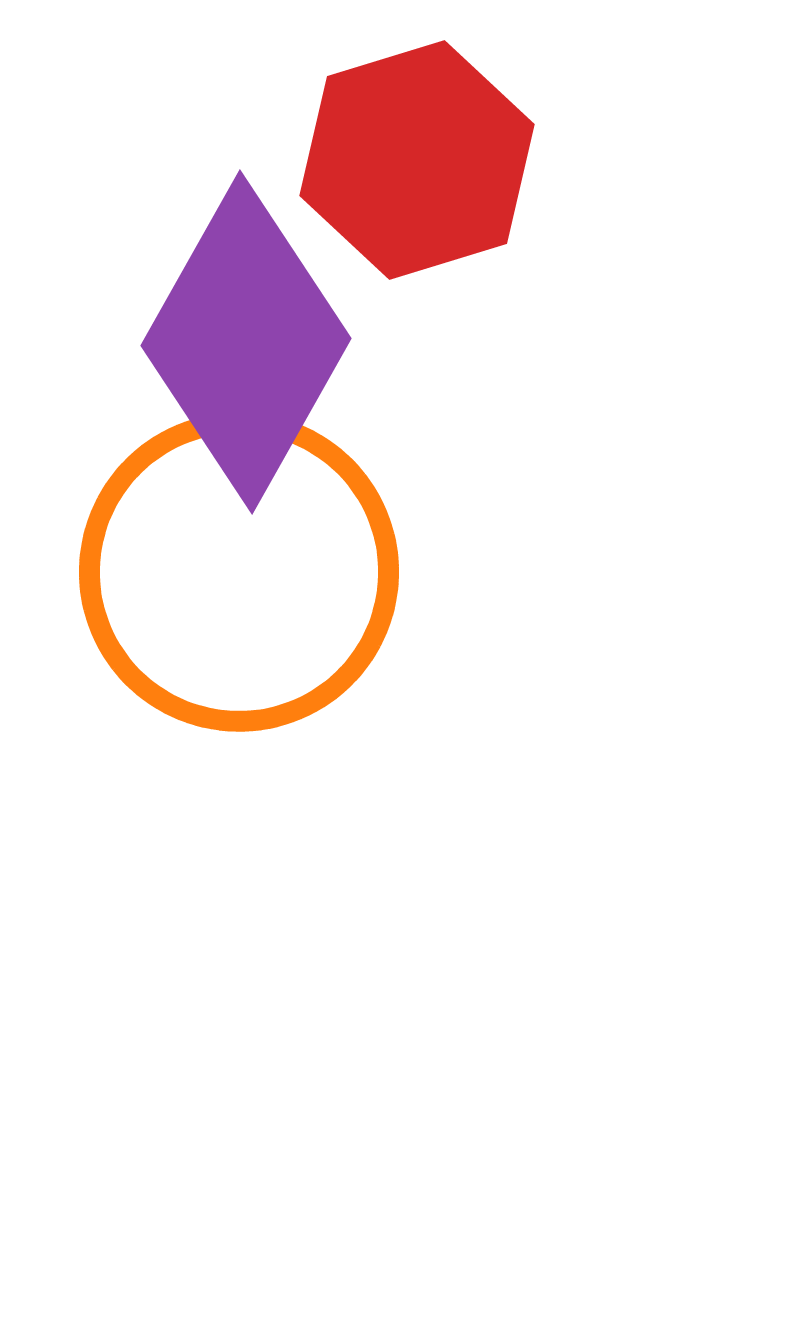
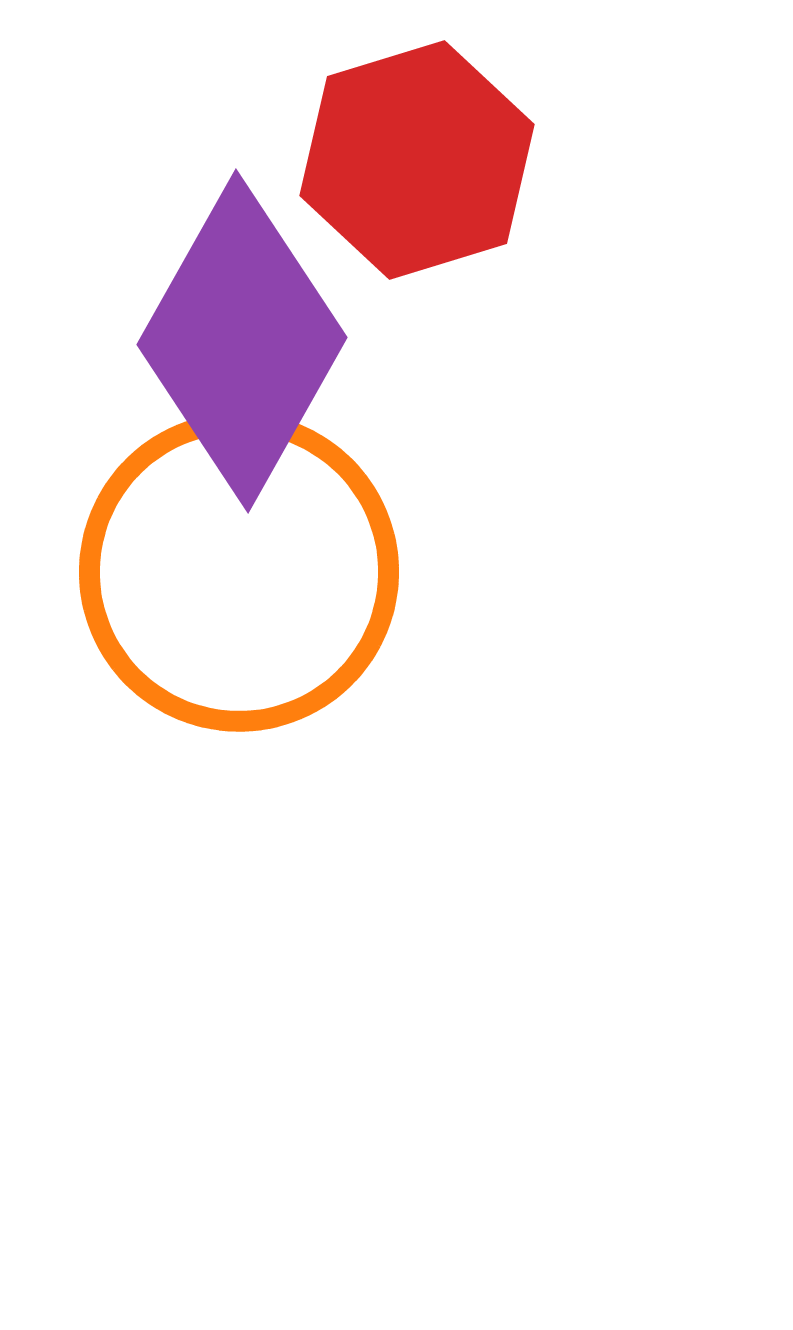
purple diamond: moved 4 px left, 1 px up
